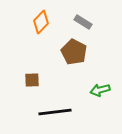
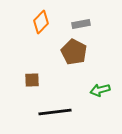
gray rectangle: moved 2 px left, 2 px down; rotated 42 degrees counterclockwise
